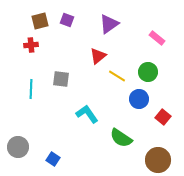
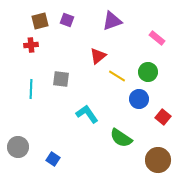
purple triangle: moved 3 px right, 3 px up; rotated 15 degrees clockwise
